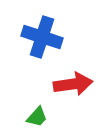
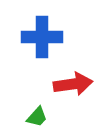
blue cross: rotated 18 degrees counterclockwise
